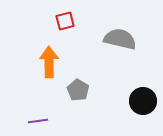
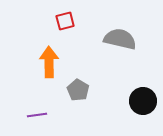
purple line: moved 1 px left, 6 px up
